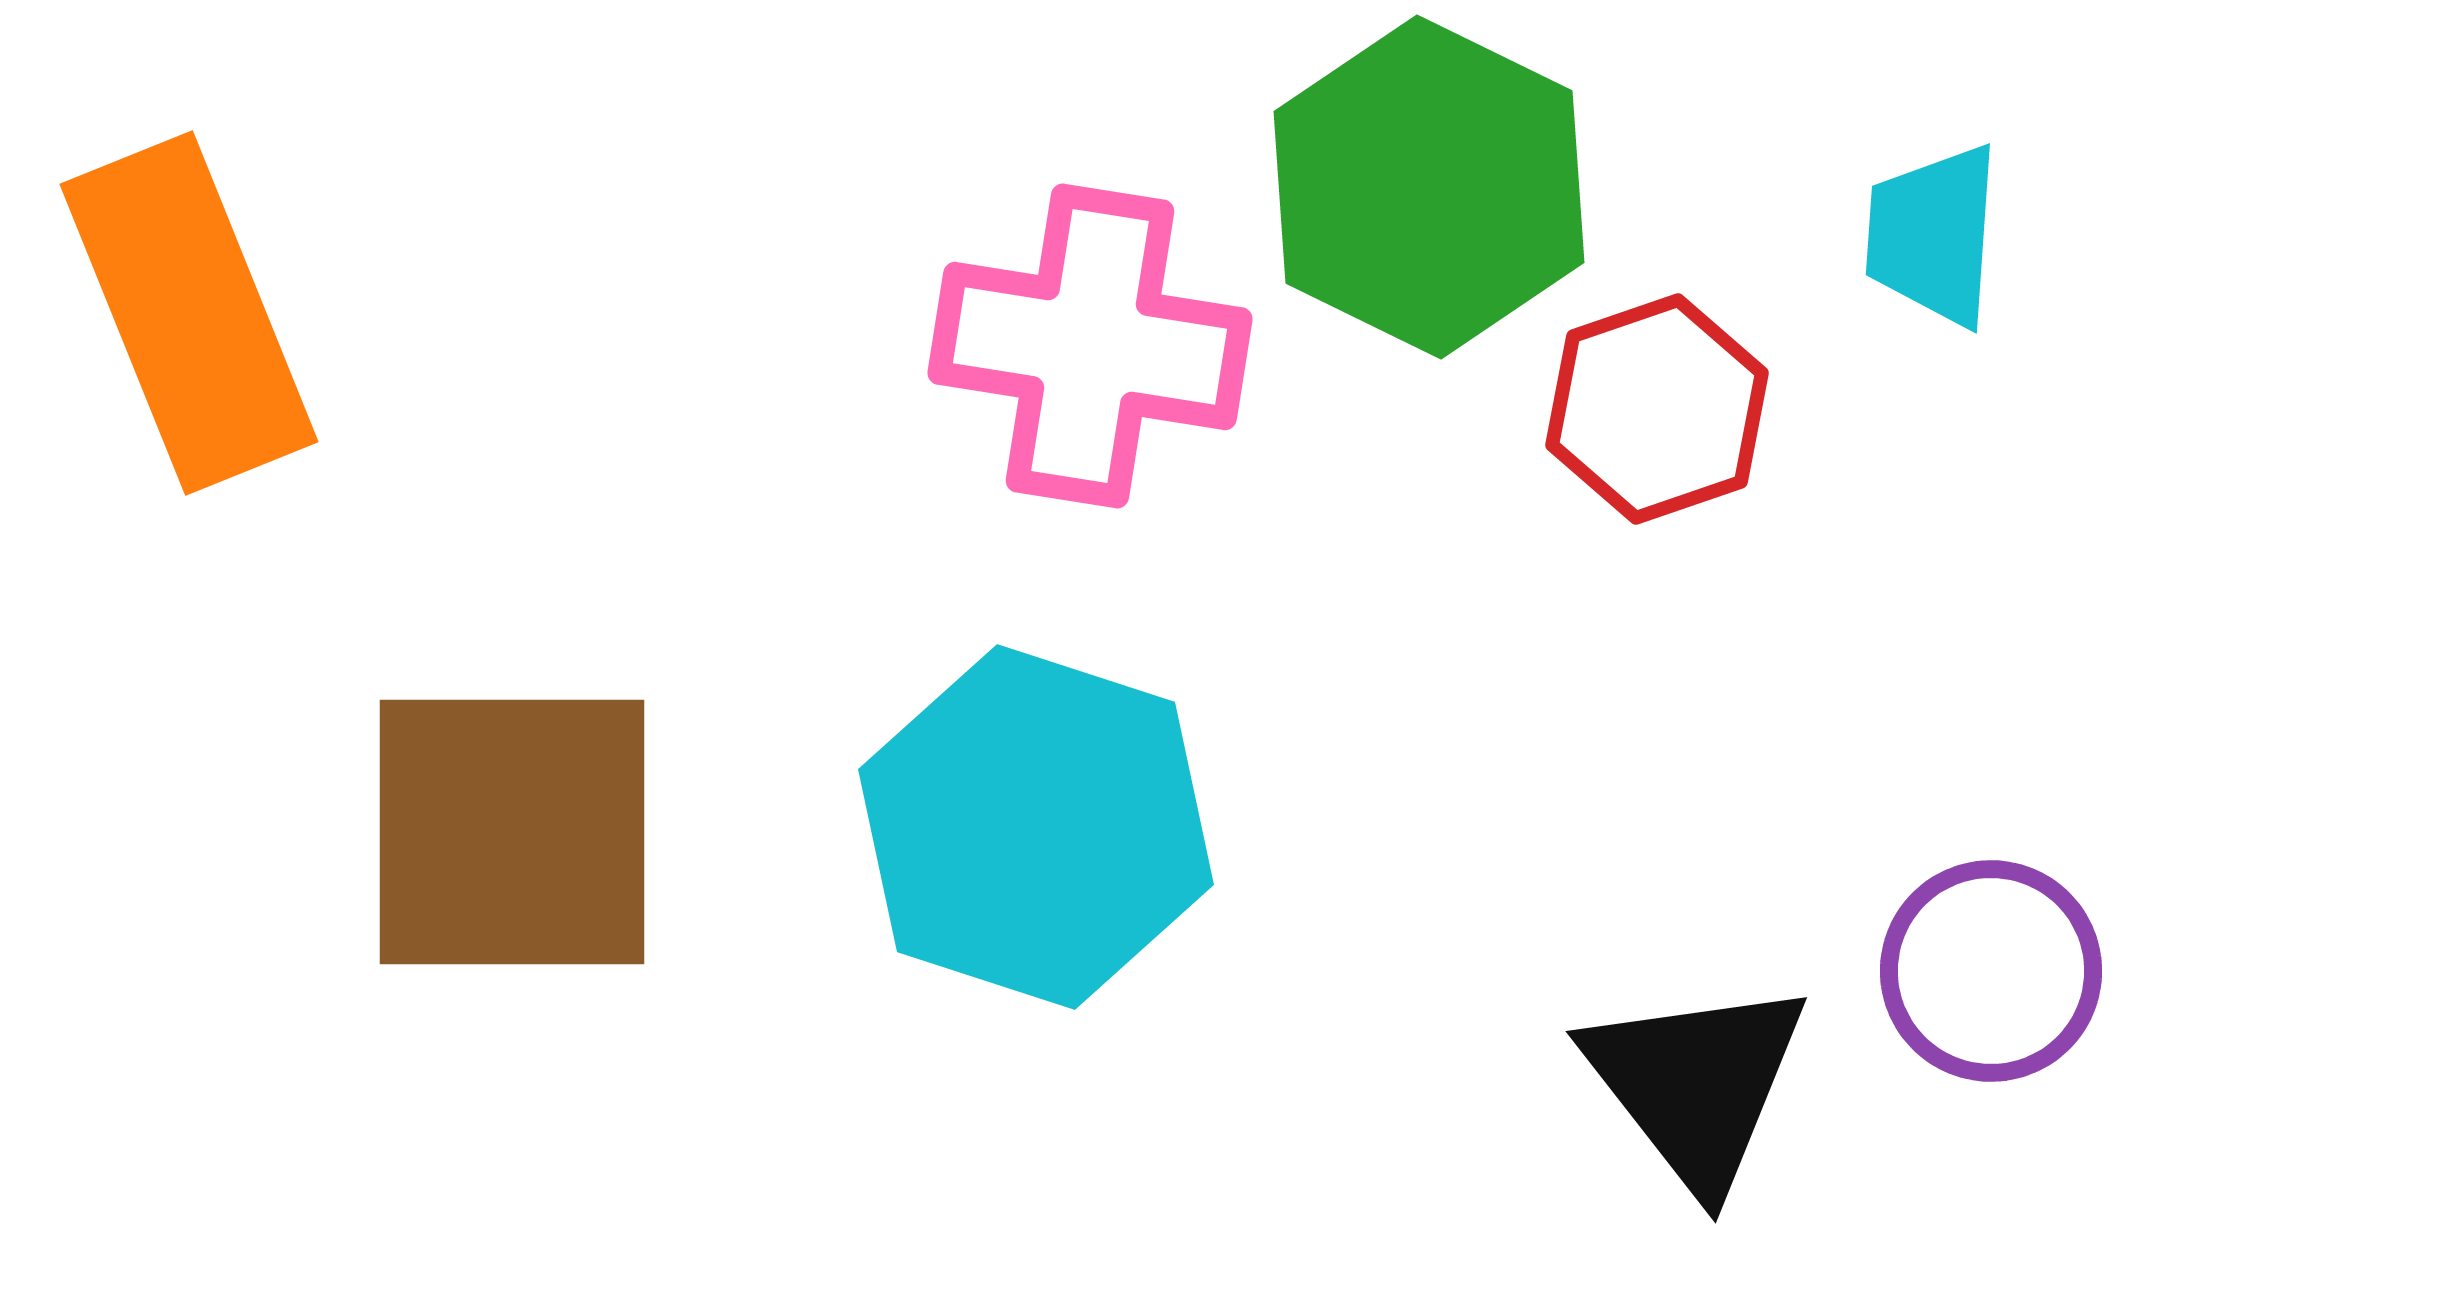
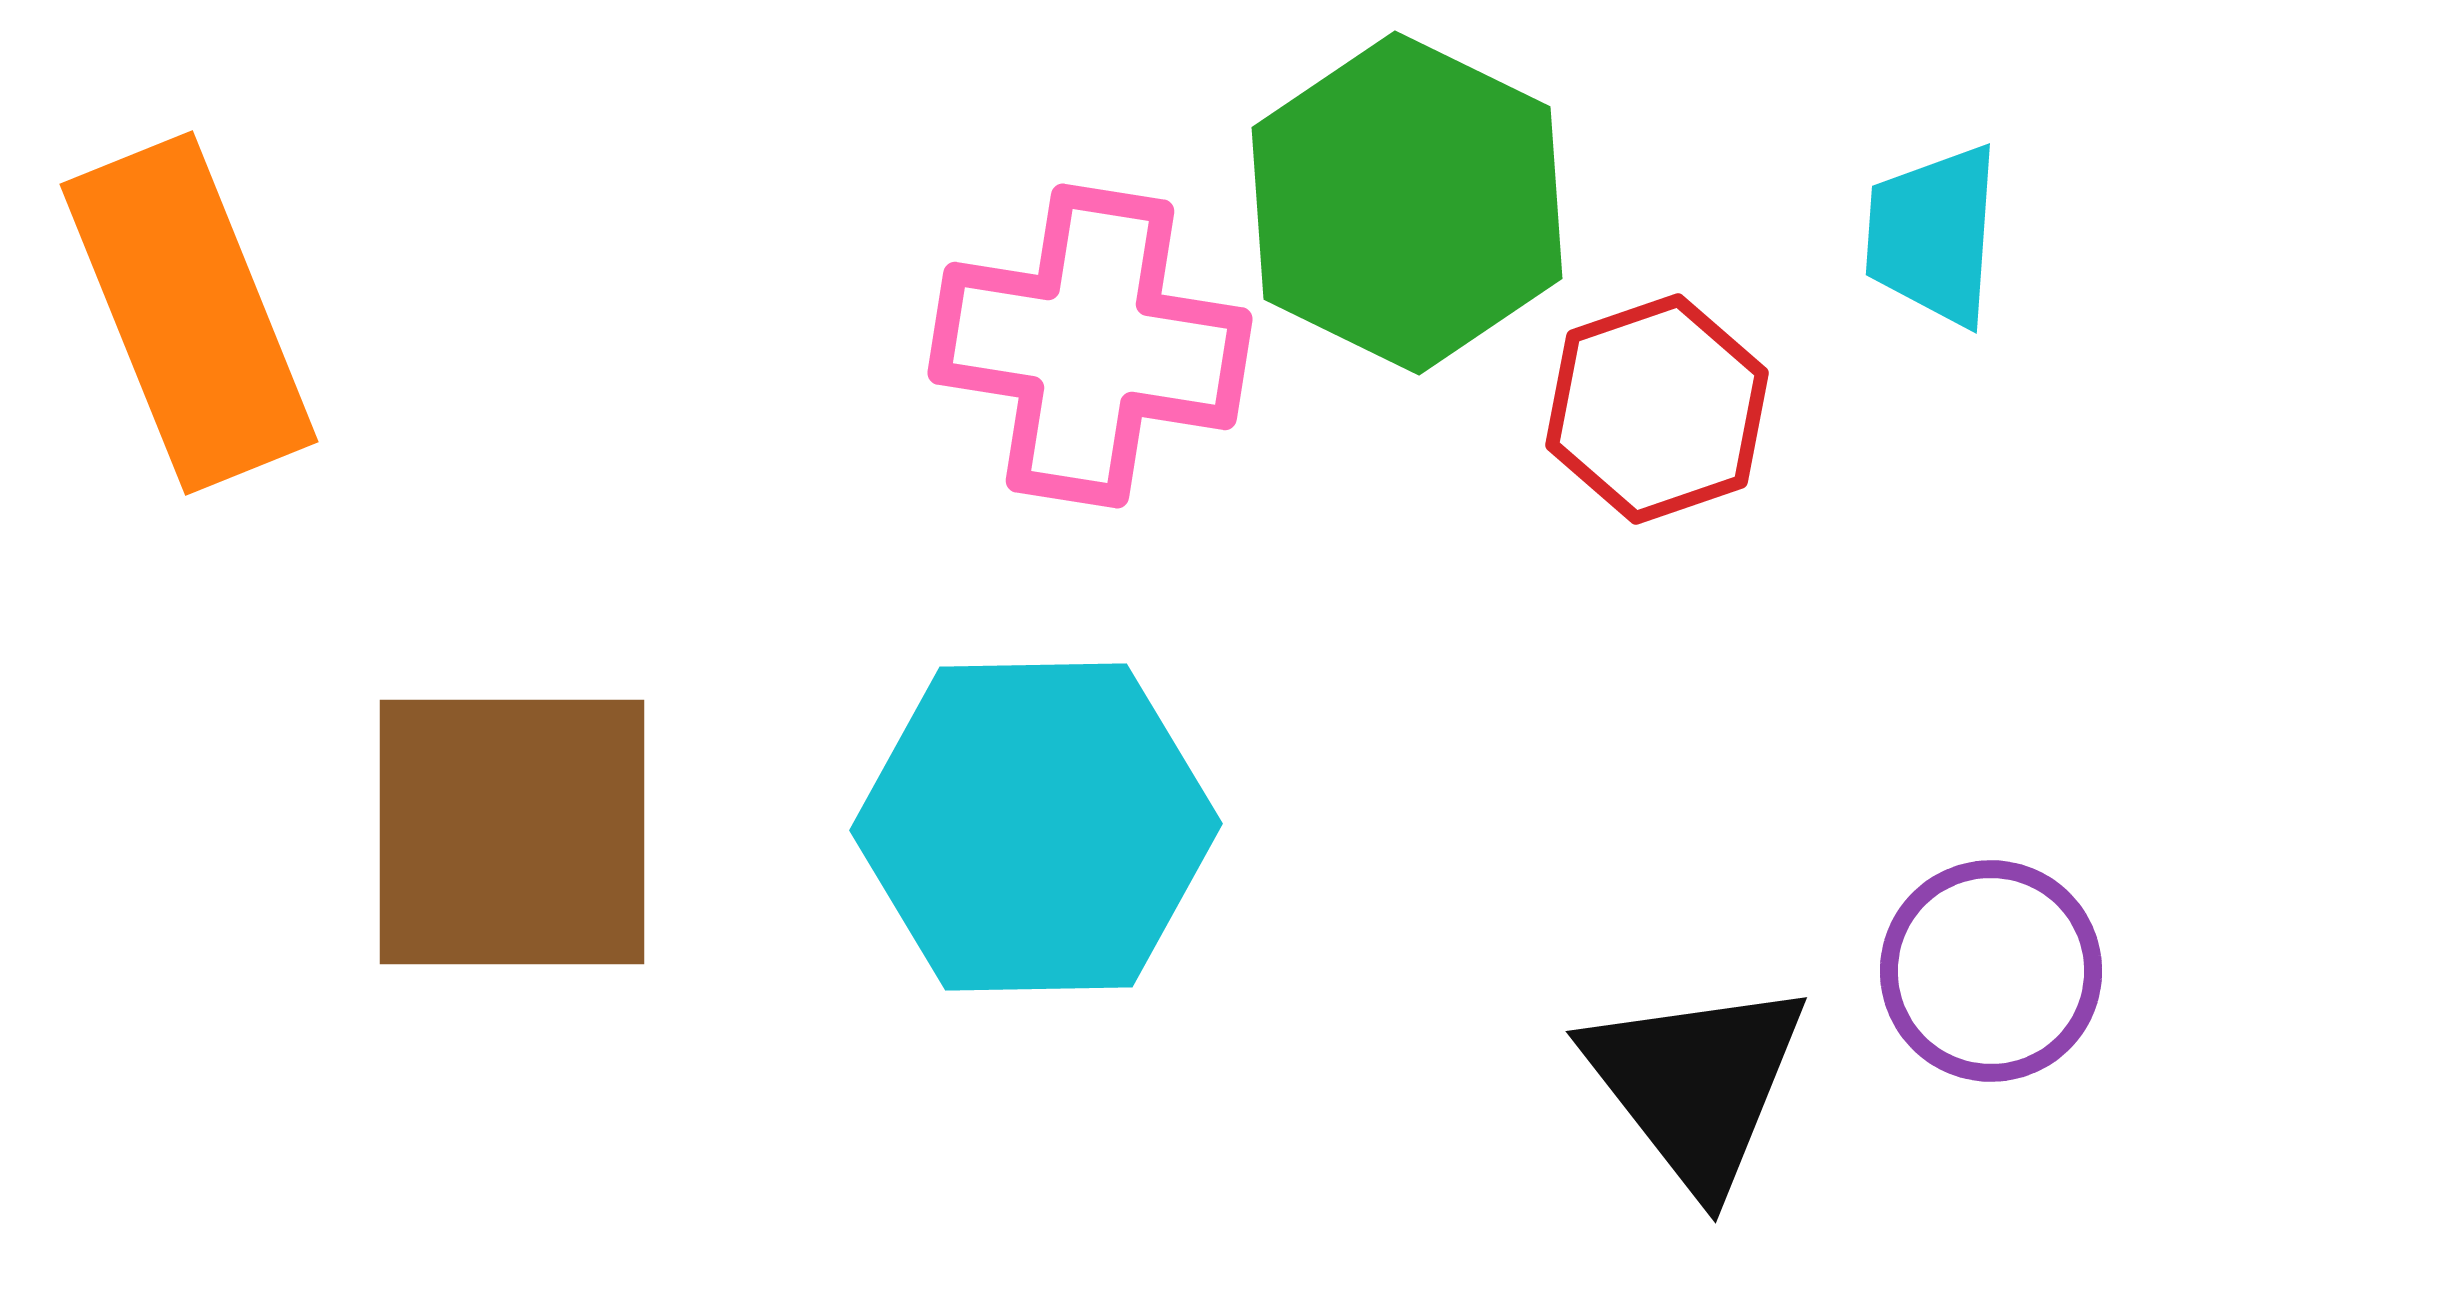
green hexagon: moved 22 px left, 16 px down
cyan hexagon: rotated 19 degrees counterclockwise
